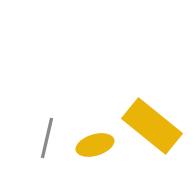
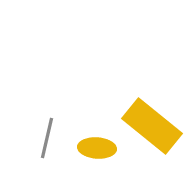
yellow ellipse: moved 2 px right, 3 px down; rotated 21 degrees clockwise
